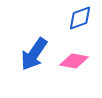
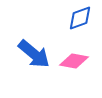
blue arrow: rotated 84 degrees counterclockwise
